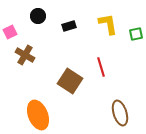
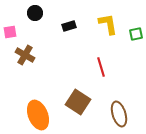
black circle: moved 3 px left, 3 px up
pink square: rotated 16 degrees clockwise
brown square: moved 8 px right, 21 px down
brown ellipse: moved 1 px left, 1 px down
